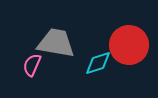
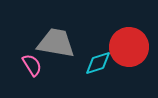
red circle: moved 2 px down
pink semicircle: rotated 125 degrees clockwise
